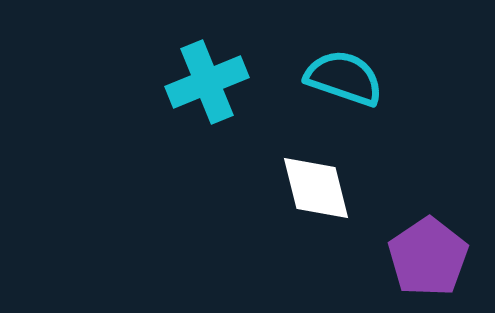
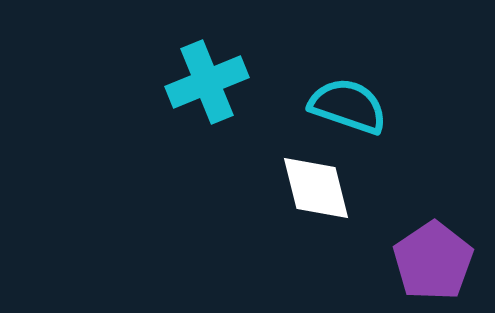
cyan semicircle: moved 4 px right, 28 px down
purple pentagon: moved 5 px right, 4 px down
